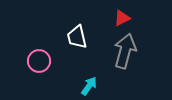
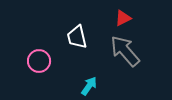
red triangle: moved 1 px right
gray arrow: rotated 56 degrees counterclockwise
